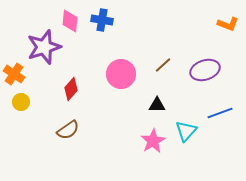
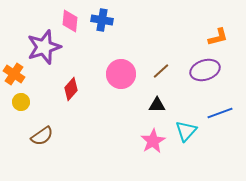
orange L-shape: moved 10 px left, 13 px down; rotated 35 degrees counterclockwise
brown line: moved 2 px left, 6 px down
brown semicircle: moved 26 px left, 6 px down
